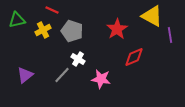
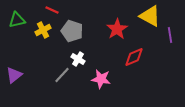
yellow triangle: moved 2 px left
purple triangle: moved 11 px left
